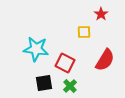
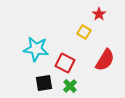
red star: moved 2 px left
yellow square: rotated 32 degrees clockwise
